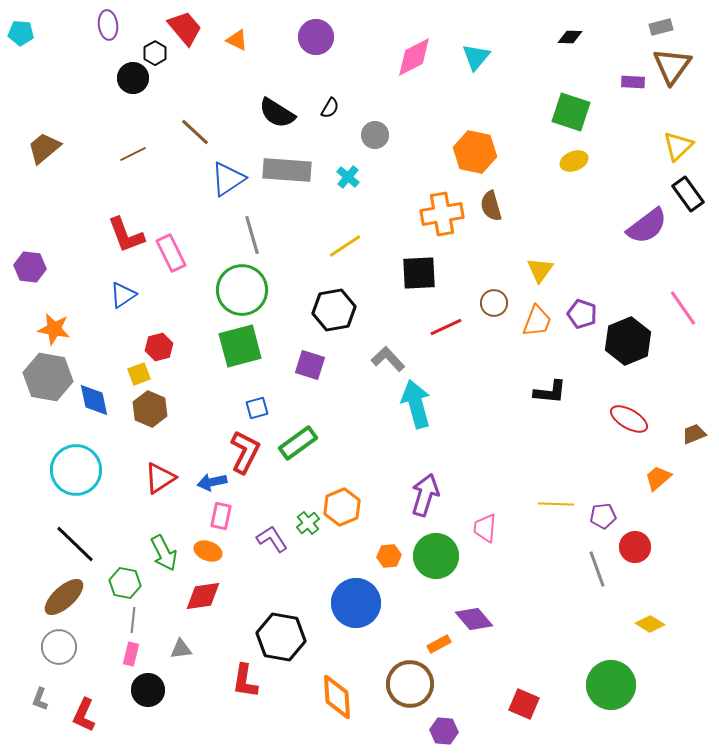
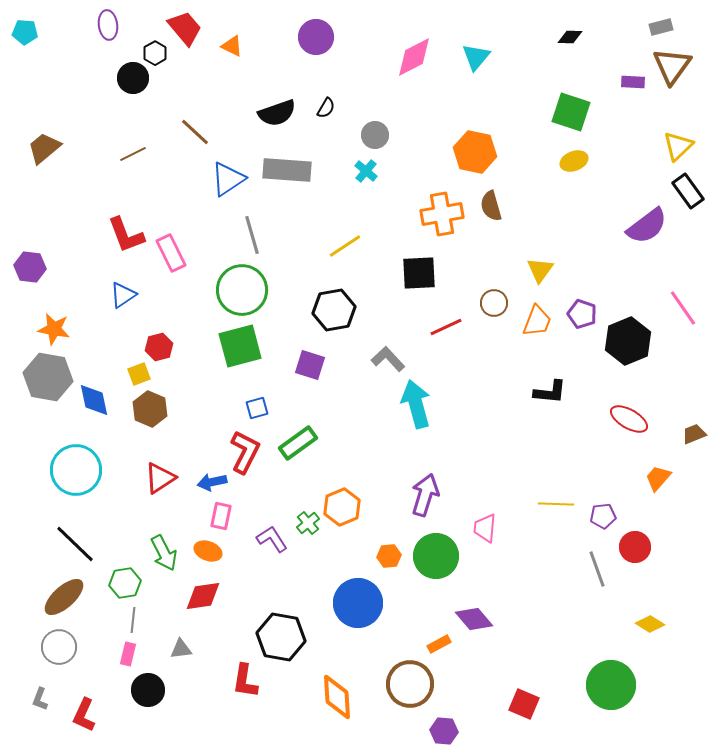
cyan pentagon at (21, 33): moved 4 px right, 1 px up
orange triangle at (237, 40): moved 5 px left, 6 px down
black semicircle at (330, 108): moved 4 px left
black semicircle at (277, 113): rotated 51 degrees counterclockwise
cyan cross at (348, 177): moved 18 px right, 6 px up
black rectangle at (688, 194): moved 3 px up
orange trapezoid at (658, 478): rotated 8 degrees counterclockwise
green hexagon at (125, 583): rotated 20 degrees counterclockwise
blue circle at (356, 603): moved 2 px right
pink rectangle at (131, 654): moved 3 px left
